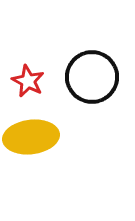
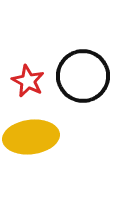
black circle: moved 9 px left, 1 px up
